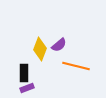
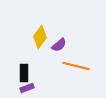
yellow diamond: moved 12 px up; rotated 15 degrees clockwise
